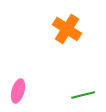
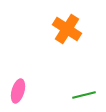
green line: moved 1 px right
